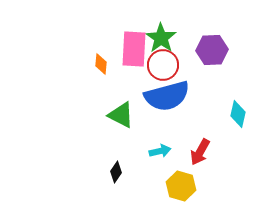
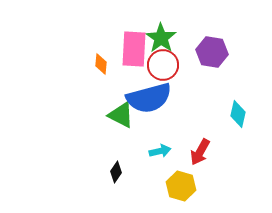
purple hexagon: moved 2 px down; rotated 12 degrees clockwise
blue semicircle: moved 18 px left, 2 px down
